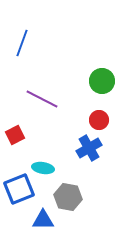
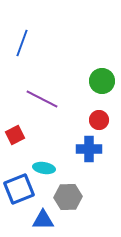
blue cross: moved 1 px down; rotated 30 degrees clockwise
cyan ellipse: moved 1 px right
gray hexagon: rotated 12 degrees counterclockwise
